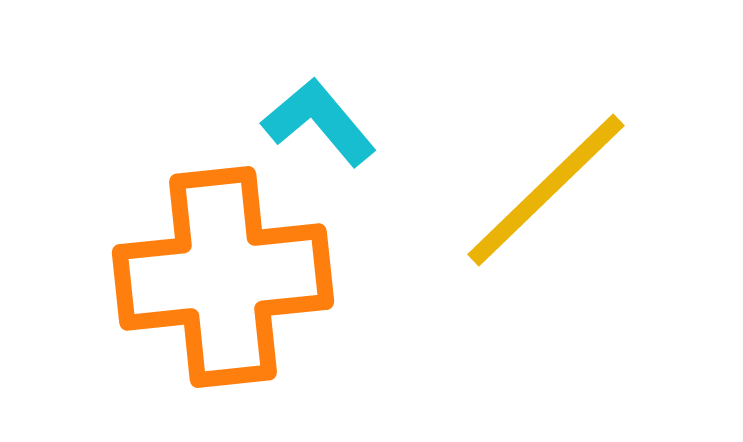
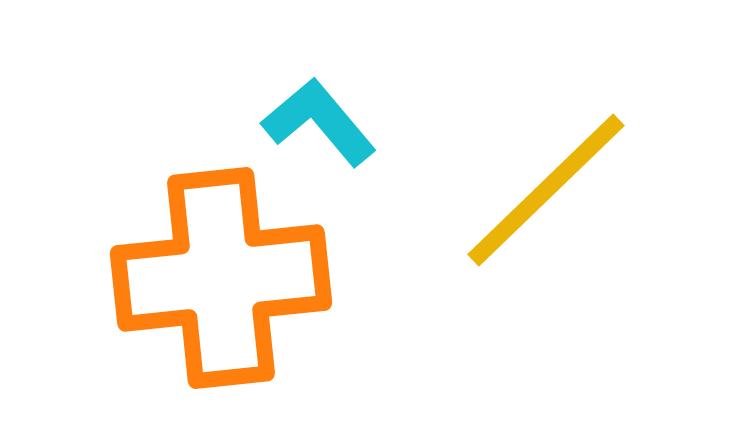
orange cross: moved 2 px left, 1 px down
